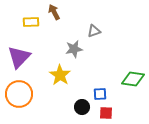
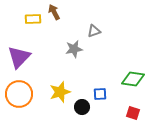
yellow rectangle: moved 2 px right, 3 px up
yellow star: moved 17 px down; rotated 20 degrees clockwise
red square: moved 27 px right; rotated 16 degrees clockwise
